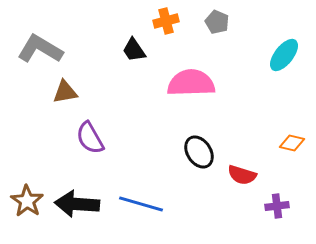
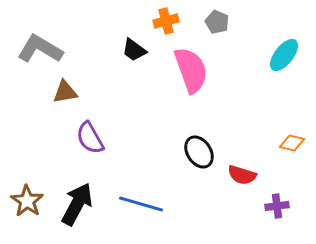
black trapezoid: rotated 20 degrees counterclockwise
pink semicircle: moved 13 px up; rotated 72 degrees clockwise
black arrow: rotated 114 degrees clockwise
